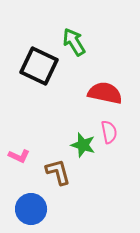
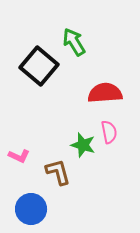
black square: rotated 15 degrees clockwise
red semicircle: rotated 16 degrees counterclockwise
